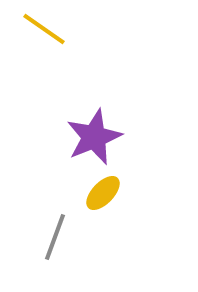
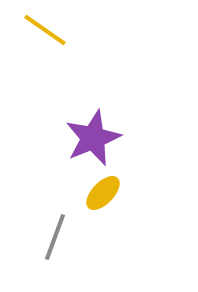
yellow line: moved 1 px right, 1 px down
purple star: moved 1 px left, 1 px down
